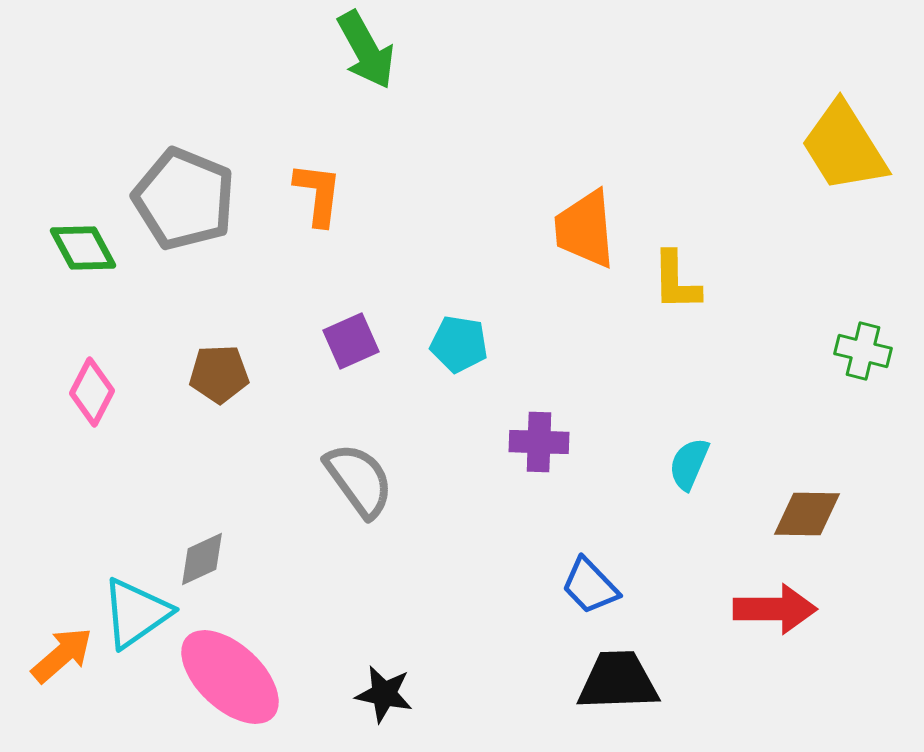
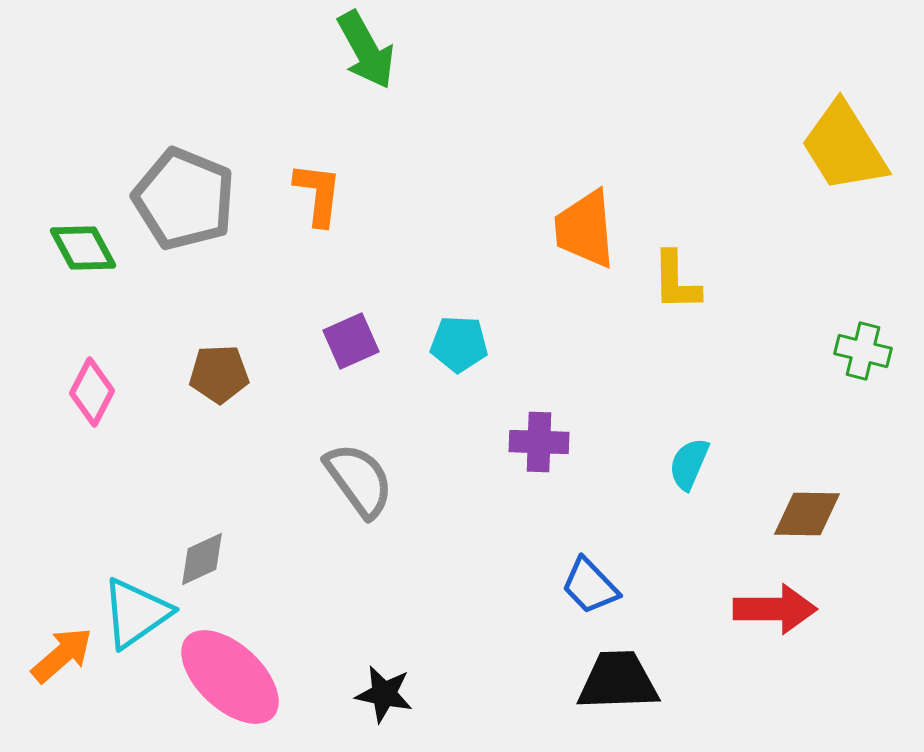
cyan pentagon: rotated 6 degrees counterclockwise
